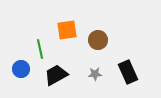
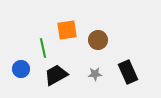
green line: moved 3 px right, 1 px up
